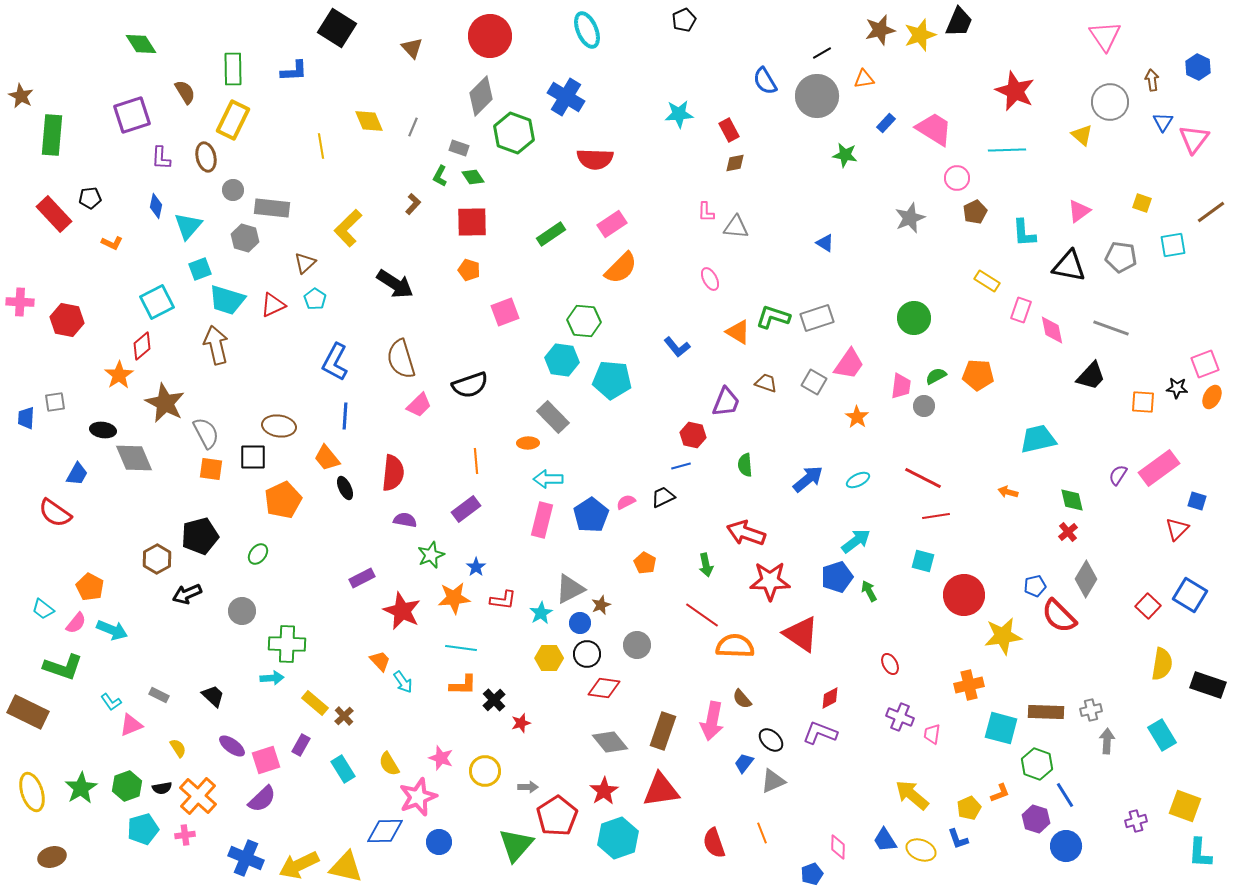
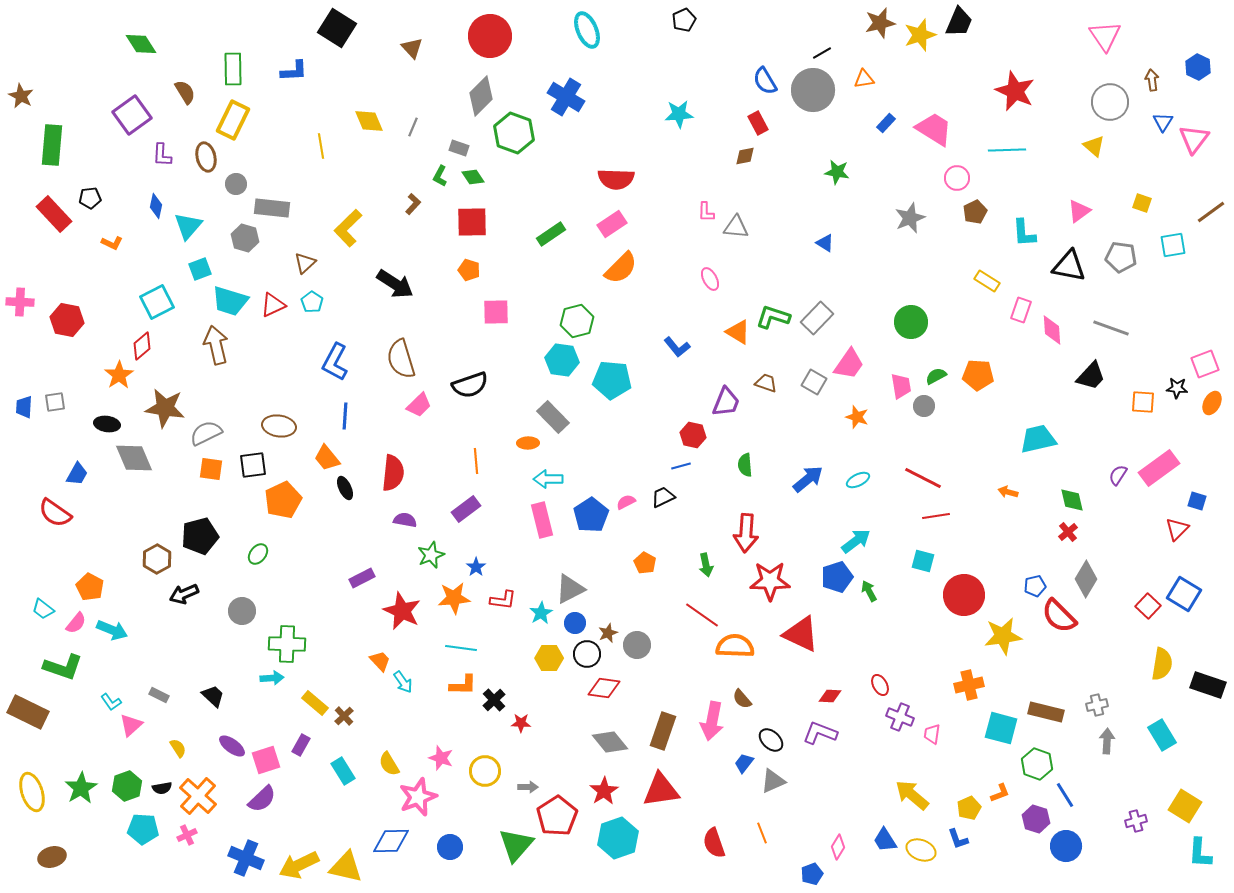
brown star at (880, 30): moved 7 px up
gray circle at (817, 96): moved 4 px left, 6 px up
purple square at (132, 115): rotated 18 degrees counterclockwise
red rectangle at (729, 130): moved 29 px right, 7 px up
green rectangle at (52, 135): moved 10 px down
yellow triangle at (1082, 135): moved 12 px right, 11 px down
green star at (845, 155): moved 8 px left, 17 px down
purple L-shape at (161, 158): moved 1 px right, 3 px up
red semicircle at (595, 159): moved 21 px right, 20 px down
brown diamond at (735, 163): moved 10 px right, 7 px up
gray circle at (233, 190): moved 3 px right, 6 px up
cyan pentagon at (315, 299): moved 3 px left, 3 px down
cyan trapezoid at (227, 300): moved 3 px right, 1 px down
pink square at (505, 312): moved 9 px left; rotated 20 degrees clockwise
gray rectangle at (817, 318): rotated 28 degrees counterclockwise
green circle at (914, 318): moved 3 px left, 4 px down
green hexagon at (584, 321): moved 7 px left; rotated 20 degrees counterclockwise
pink diamond at (1052, 330): rotated 8 degrees clockwise
pink trapezoid at (901, 386): rotated 16 degrees counterclockwise
orange ellipse at (1212, 397): moved 6 px down
brown star at (165, 403): moved 5 px down; rotated 18 degrees counterclockwise
orange star at (857, 417): rotated 15 degrees counterclockwise
blue trapezoid at (26, 418): moved 2 px left, 11 px up
black ellipse at (103, 430): moved 4 px right, 6 px up
gray semicircle at (206, 433): rotated 88 degrees counterclockwise
black square at (253, 457): moved 8 px down; rotated 8 degrees counterclockwise
pink rectangle at (542, 520): rotated 28 degrees counterclockwise
red arrow at (746, 533): rotated 105 degrees counterclockwise
black arrow at (187, 594): moved 3 px left
blue square at (1190, 595): moved 6 px left, 1 px up
brown star at (601, 605): moved 7 px right, 28 px down
blue circle at (580, 623): moved 5 px left
red triangle at (801, 634): rotated 9 degrees counterclockwise
red ellipse at (890, 664): moved 10 px left, 21 px down
red diamond at (830, 698): moved 2 px up; rotated 30 degrees clockwise
gray cross at (1091, 710): moved 6 px right, 5 px up
brown rectangle at (1046, 712): rotated 12 degrees clockwise
red star at (521, 723): rotated 18 degrees clockwise
pink triangle at (131, 725): rotated 20 degrees counterclockwise
cyan rectangle at (343, 769): moved 2 px down
yellow square at (1185, 806): rotated 12 degrees clockwise
cyan pentagon at (143, 829): rotated 20 degrees clockwise
blue diamond at (385, 831): moved 6 px right, 10 px down
pink cross at (185, 835): moved 2 px right; rotated 18 degrees counterclockwise
blue circle at (439, 842): moved 11 px right, 5 px down
pink diamond at (838, 847): rotated 30 degrees clockwise
